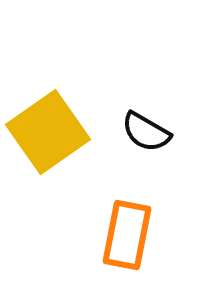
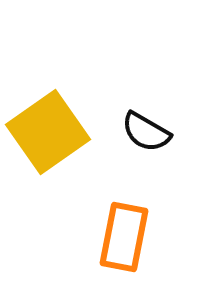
orange rectangle: moved 3 px left, 2 px down
